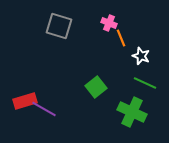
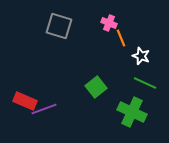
red rectangle: rotated 40 degrees clockwise
purple line: rotated 50 degrees counterclockwise
